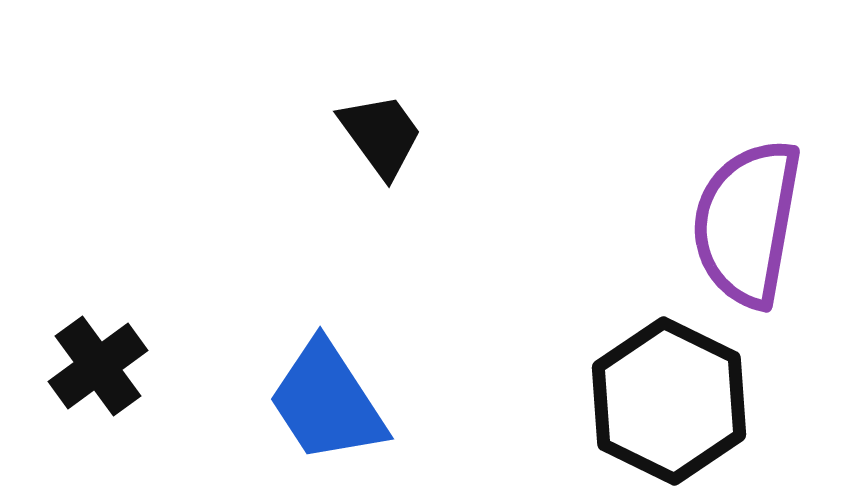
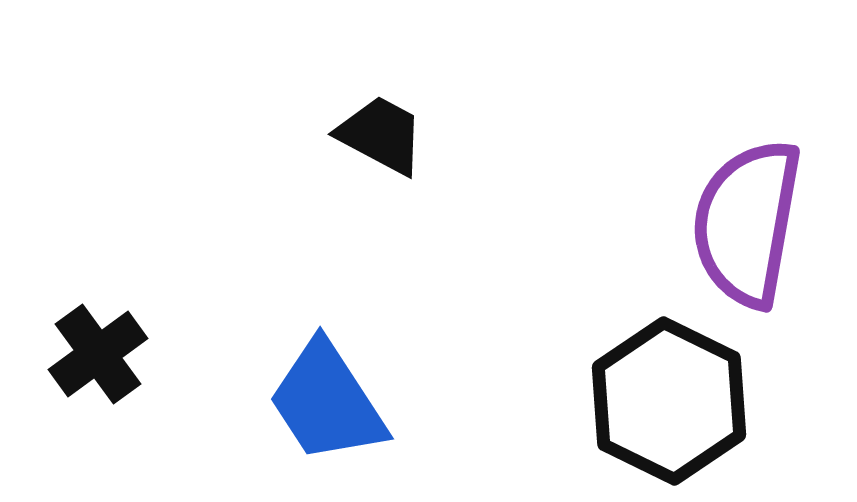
black trapezoid: rotated 26 degrees counterclockwise
black cross: moved 12 px up
